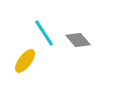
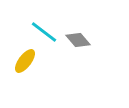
cyan line: moved 1 px up; rotated 20 degrees counterclockwise
